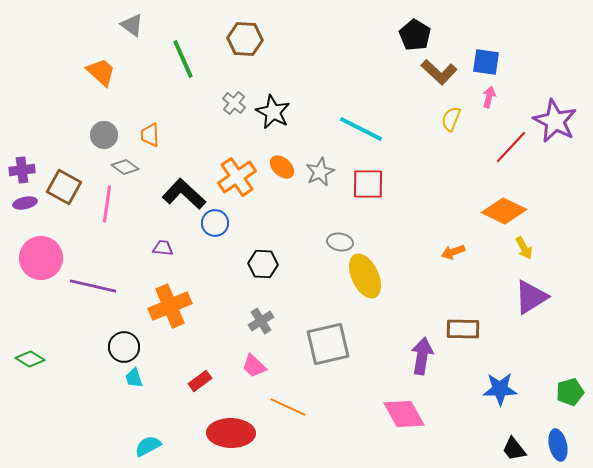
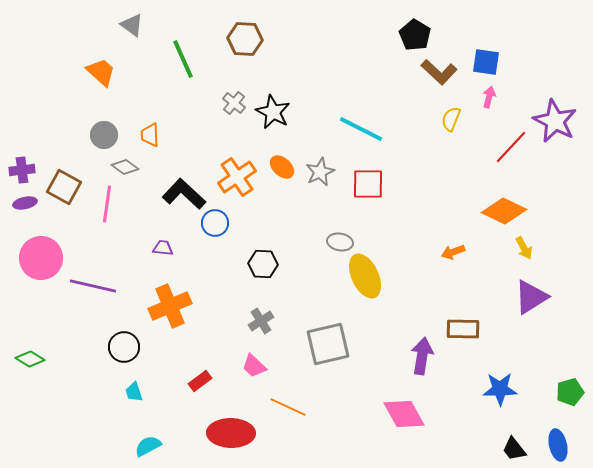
cyan trapezoid at (134, 378): moved 14 px down
